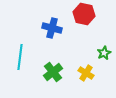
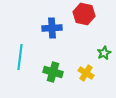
blue cross: rotated 18 degrees counterclockwise
green cross: rotated 36 degrees counterclockwise
